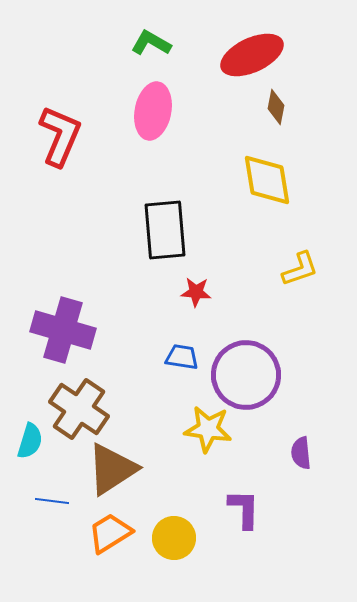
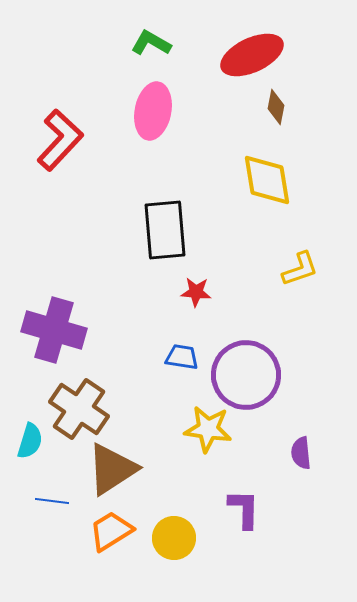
red L-shape: moved 4 px down; rotated 20 degrees clockwise
purple cross: moved 9 px left
orange trapezoid: moved 1 px right, 2 px up
